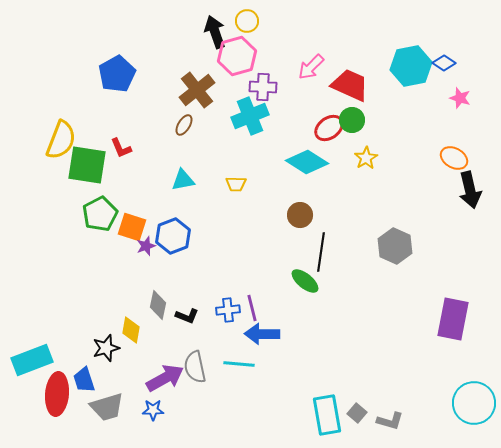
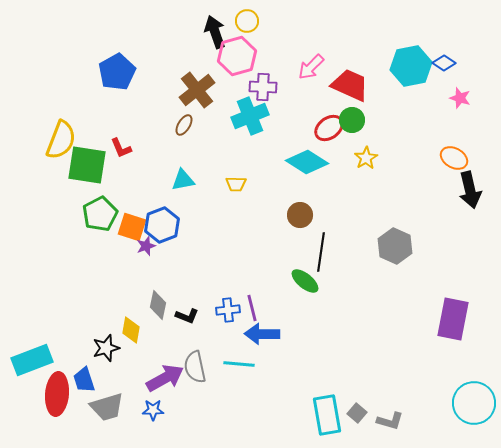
blue pentagon at (117, 74): moved 2 px up
blue hexagon at (173, 236): moved 11 px left, 11 px up
